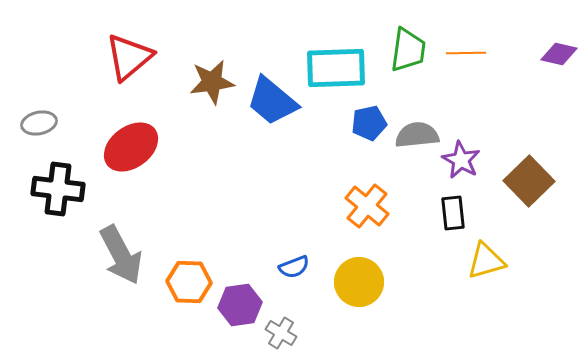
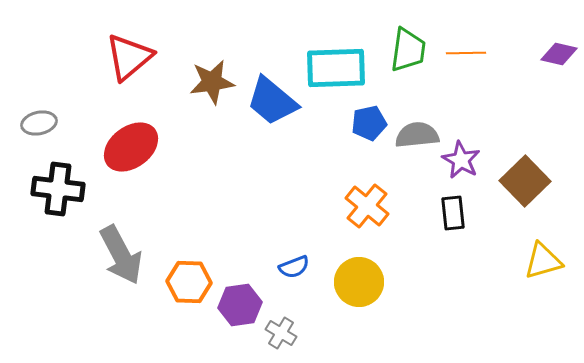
brown square: moved 4 px left
yellow triangle: moved 57 px right
